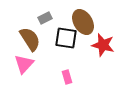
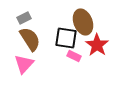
gray rectangle: moved 21 px left
brown ellipse: rotated 10 degrees clockwise
red star: moved 6 px left; rotated 20 degrees clockwise
pink rectangle: moved 7 px right, 21 px up; rotated 48 degrees counterclockwise
